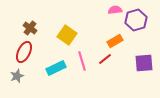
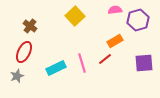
purple hexagon: moved 2 px right
brown cross: moved 2 px up
yellow square: moved 8 px right, 19 px up; rotated 12 degrees clockwise
pink line: moved 2 px down
